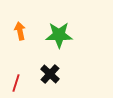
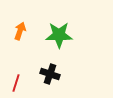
orange arrow: rotated 30 degrees clockwise
black cross: rotated 24 degrees counterclockwise
